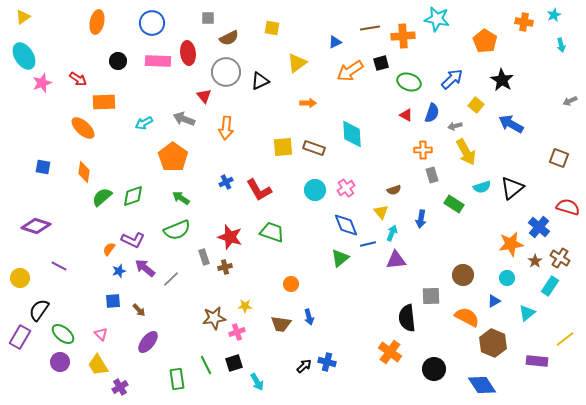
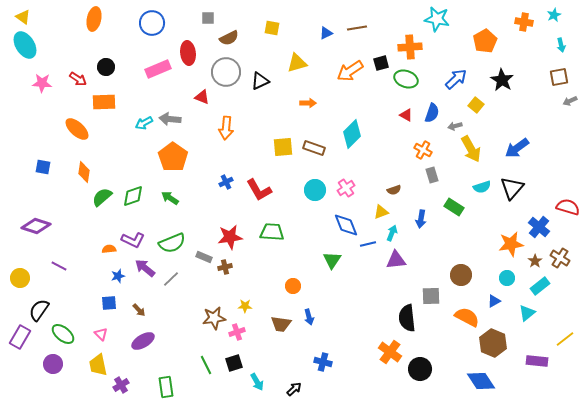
yellow triangle at (23, 17): rotated 49 degrees counterclockwise
orange ellipse at (97, 22): moved 3 px left, 3 px up
brown line at (370, 28): moved 13 px left
orange cross at (403, 36): moved 7 px right, 11 px down
orange pentagon at (485, 41): rotated 10 degrees clockwise
blue triangle at (335, 42): moved 9 px left, 9 px up
cyan ellipse at (24, 56): moved 1 px right, 11 px up
black circle at (118, 61): moved 12 px left, 6 px down
pink rectangle at (158, 61): moved 8 px down; rotated 25 degrees counterclockwise
yellow triangle at (297, 63): rotated 20 degrees clockwise
blue arrow at (452, 79): moved 4 px right
green ellipse at (409, 82): moved 3 px left, 3 px up
pink star at (42, 83): rotated 24 degrees clockwise
red triangle at (204, 96): moved 2 px left, 1 px down; rotated 28 degrees counterclockwise
gray arrow at (184, 119): moved 14 px left; rotated 15 degrees counterclockwise
blue arrow at (511, 124): moved 6 px right, 24 px down; rotated 65 degrees counterclockwise
orange ellipse at (83, 128): moved 6 px left, 1 px down
cyan diamond at (352, 134): rotated 48 degrees clockwise
orange cross at (423, 150): rotated 30 degrees clockwise
yellow arrow at (466, 152): moved 5 px right, 3 px up
brown square at (559, 158): moved 81 px up; rotated 30 degrees counterclockwise
black triangle at (512, 188): rotated 10 degrees counterclockwise
green arrow at (181, 198): moved 11 px left
green rectangle at (454, 204): moved 3 px down
yellow triangle at (381, 212): rotated 49 degrees clockwise
green semicircle at (177, 230): moved 5 px left, 13 px down
green trapezoid at (272, 232): rotated 15 degrees counterclockwise
red star at (230, 237): rotated 25 degrees counterclockwise
orange semicircle at (109, 249): rotated 48 degrees clockwise
gray rectangle at (204, 257): rotated 49 degrees counterclockwise
green triangle at (340, 258): moved 8 px left, 2 px down; rotated 18 degrees counterclockwise
blue star at (119, 271): moved 1 px left, 5 px down
brown circle at (463, 275): moved 2 px left
orange circle at (291, 284): moved 2 px right, 2 px down
cyan rectangle at (550, 286): moved 10 px left; rotated 18 degrees clockwise
blue square at (113, 301): moved 4 px left, 2 px down
purple ellipse at (148, 342): moved 5 px left, 1 px up; rotated 20 degrees clockwise
purple circle at (60, 362): moved 7 px left, 2 px down
blue cross at (327, 362): moved 4 px left
yellow trapezoid at (98, 365): rotated 20 degrees clockwise
black arrow at (304, 366): moved 10 px left, 23 px down
black circle at (434, 369): moved 14 px left
green rectangle at (177, 379): moved 11 px left, 8 px down
blue diamond at (482, 385): moved 1 px left, 4 px up
purple cross at (120, 387): moved 1 px right, 2 px up
